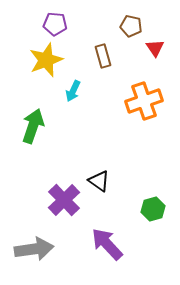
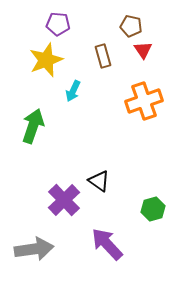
purple pentagon: moved 3 px right
red triangle: moved 12 px left, 2 px down
